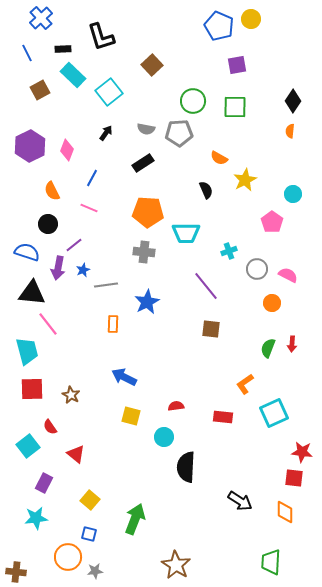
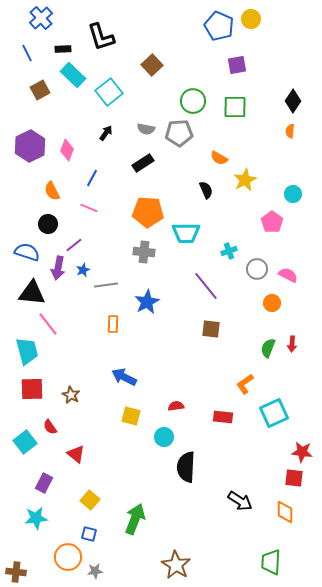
cyan square at (28, 446): moved 3 px left, 4 px up
